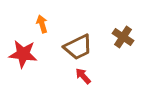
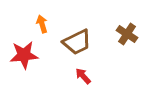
brown cross: moved 4 px right, 3 px up
brown trapezoid: moved 1 px left, 5 px up
red star: moved 1 px right, 1 px down; rotated 12 degrees counterclockwise
